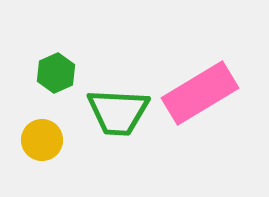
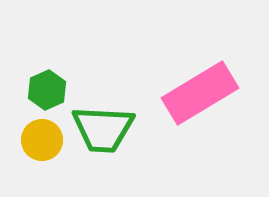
green hexagon: moved 9 px left, 17 px down
green trapezoid: moved 15 px left, 17 px down
